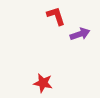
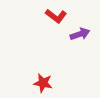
red L-shape: rotated 145 degrees clockwise
